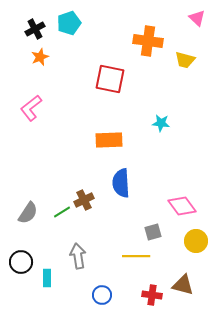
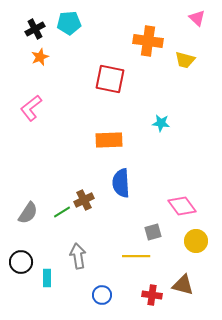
cyan pentagon: rotated 15 degrees clockwise
